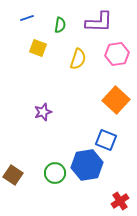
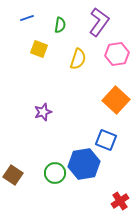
purple L-shape: rotated 56 degrees counterclockwise
yellow square: moved 1 px right, 1 px down
blue hexagon: moved 3 px left, 1 px up
